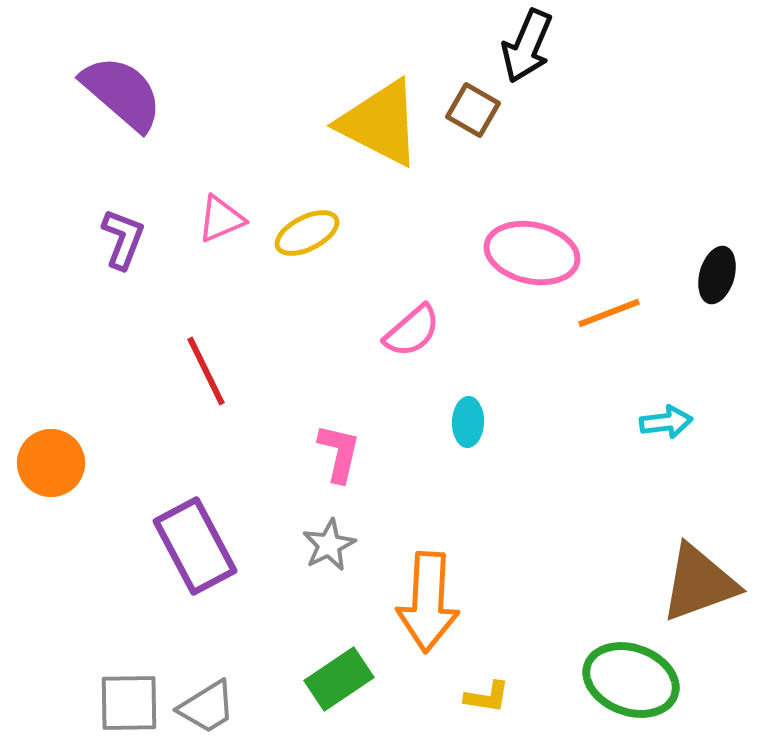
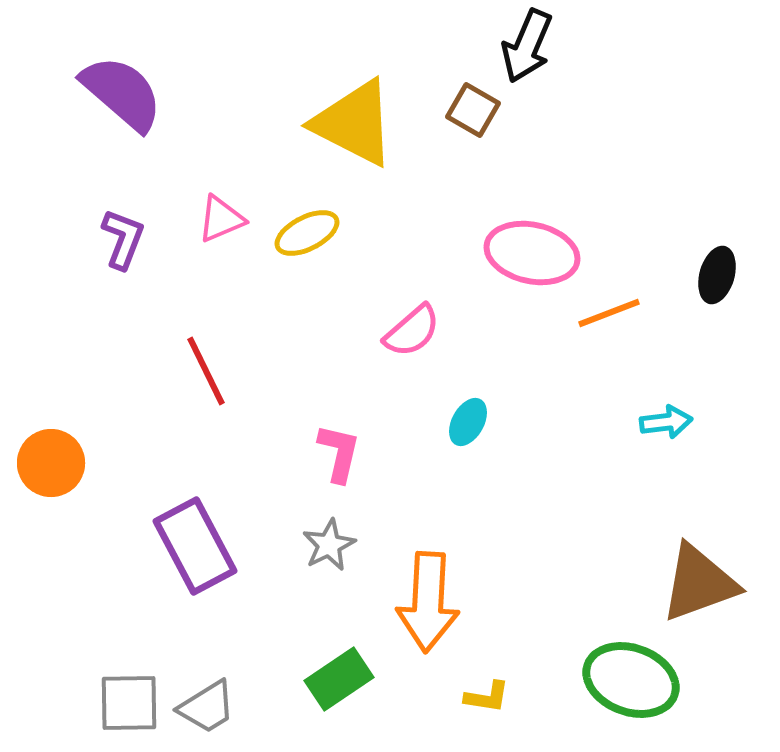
yellow triangle: moved 26 px left
cyan ellipse: rotated 27 degrees clockwise
